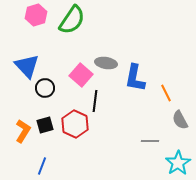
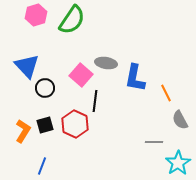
gray line: moved 4 px right, 1 px down
